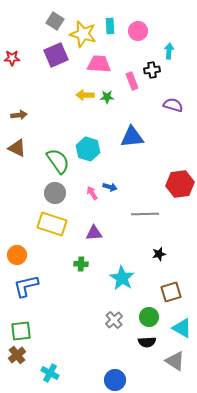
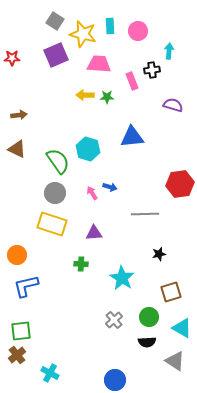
brown triangle: moved 1 px down
